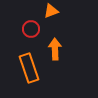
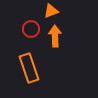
orange arrow: moved 13 px up
